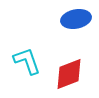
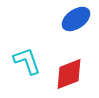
blue ellipse: rotated 24 degrees counterclockwise
